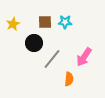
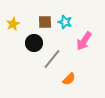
cyan star: rotated 16 degrees clockwise
pink arrow: moved 16 px up
orange semicircle: rotated 40 degrees clockwise
